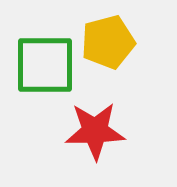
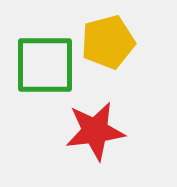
red star: rotated 6 degrees counterclockwise
